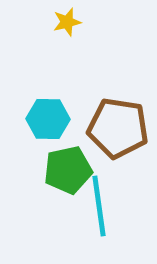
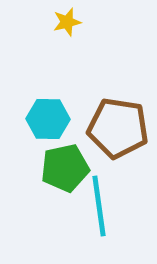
green pentagon: moved 3 px left, 2 px up
